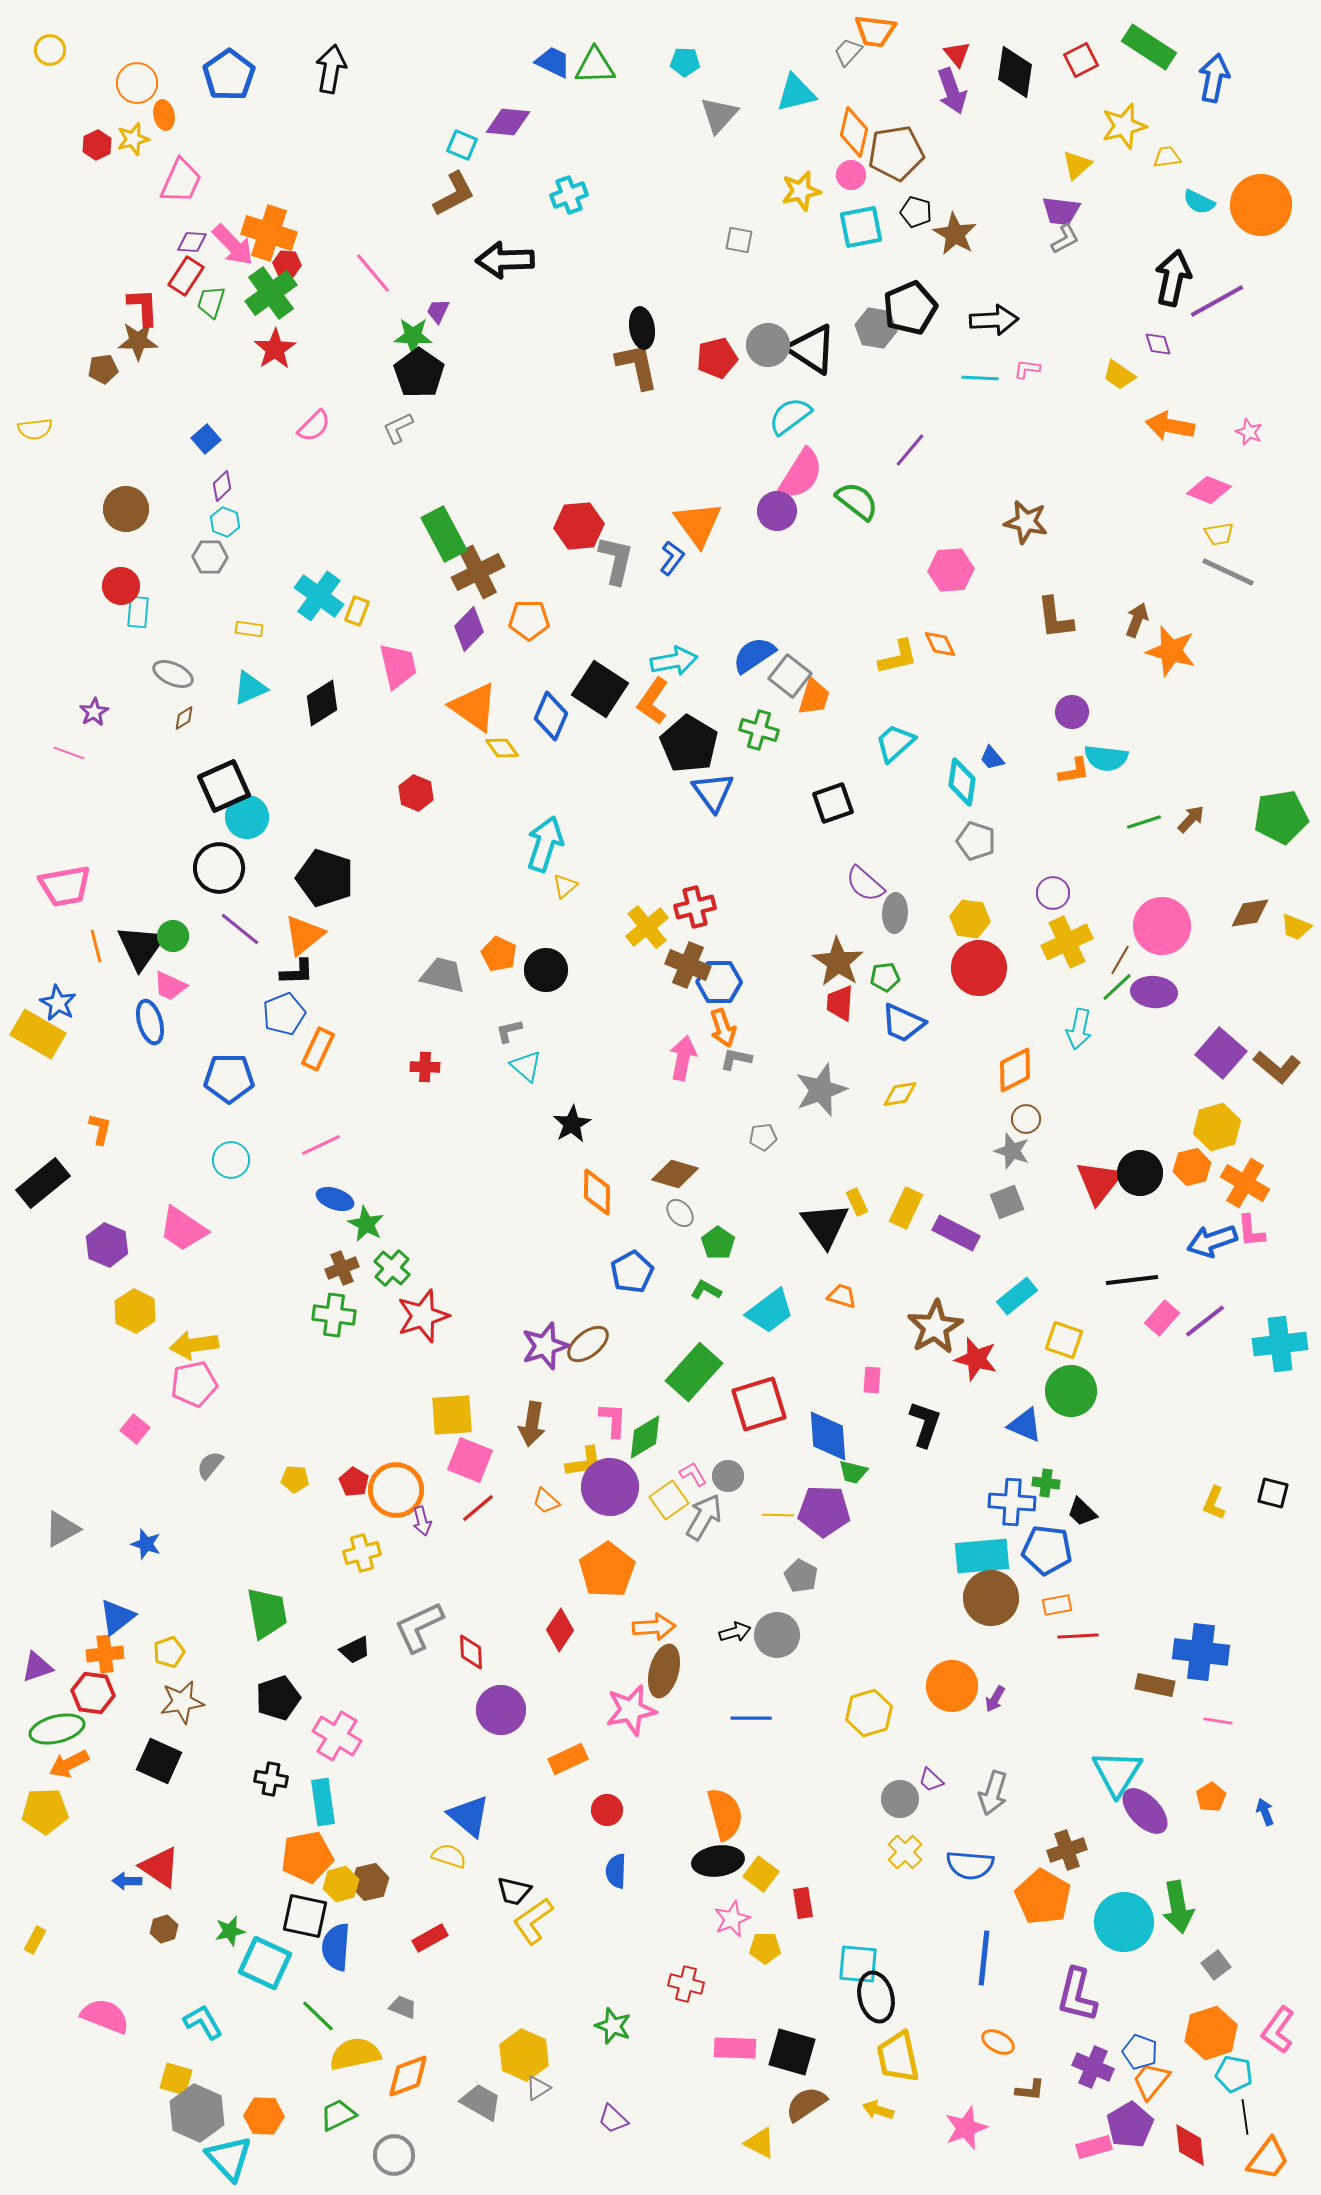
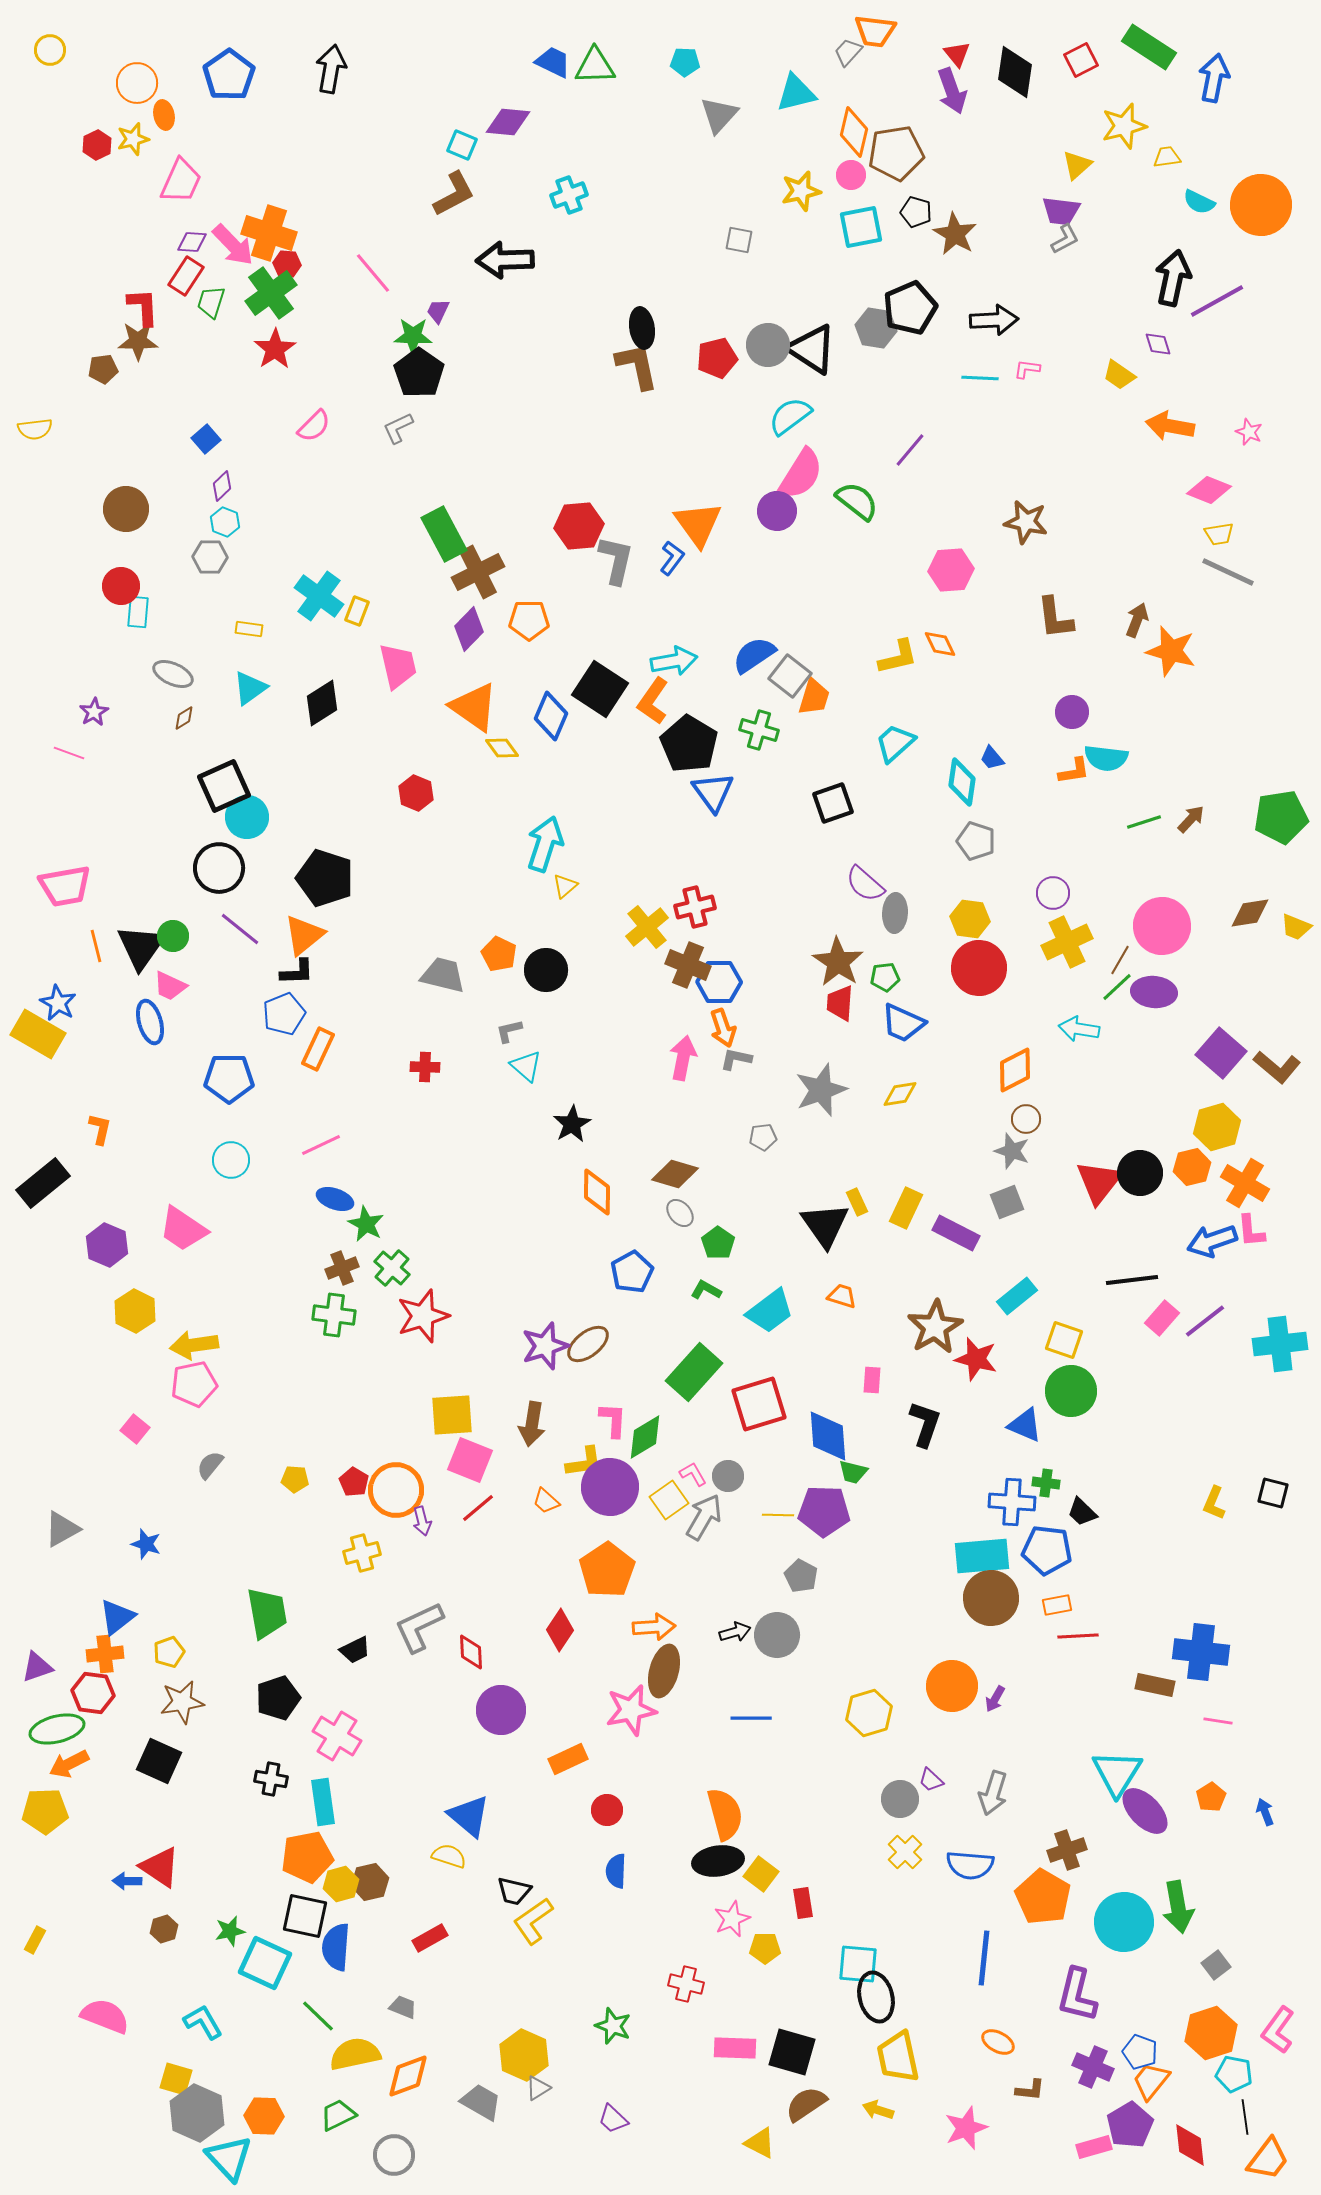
cyan triangle at (250, 688): rotated 12 degrees counterclockwise
cyan arrow at (1079, 1029): rotated 87 degrees clockwise
